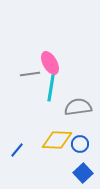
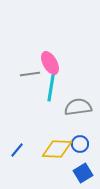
yellow diamond: moved 9 px down
blue square: rotated 12 degrees clockwise
